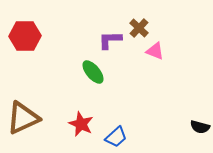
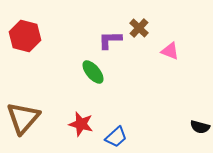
red hexagon: rotated 16 degrees clockwise
pink triangle: moved 15 px right
brown triangle: rotated 24 degrees counterclockwise
red star: rotated 10 degrees counterclockwise
